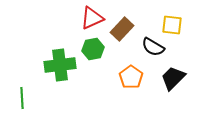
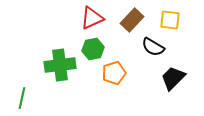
yellow square: moved 2 px left, 5 px up
brown rectangle: moved 10 px right, 9 px up
orange pentagon: moved 17 px left, 4 px up; rotated 20 degrees clockwise
green line: rotated 15 degrees clockwise
